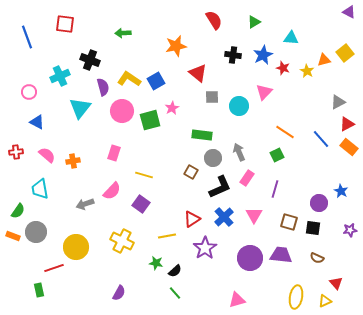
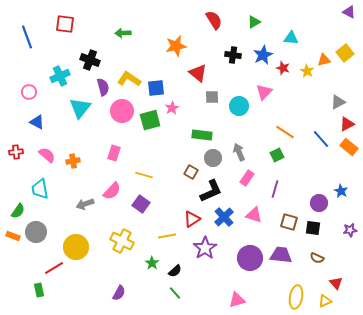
blue square at (156, 81): moved 7 px down; rotated 24 degrees clockwise
black L-shape at (220, 187): moved 9 px left, 4 px down
pink triangle at (254, 215): rotated 42 degrees counterclockwise
green star at (156, 263): moved 4 px left; rotated 24 degrees clockwise
red line at (54, 268): rotated 12 degrees counterclockwise
